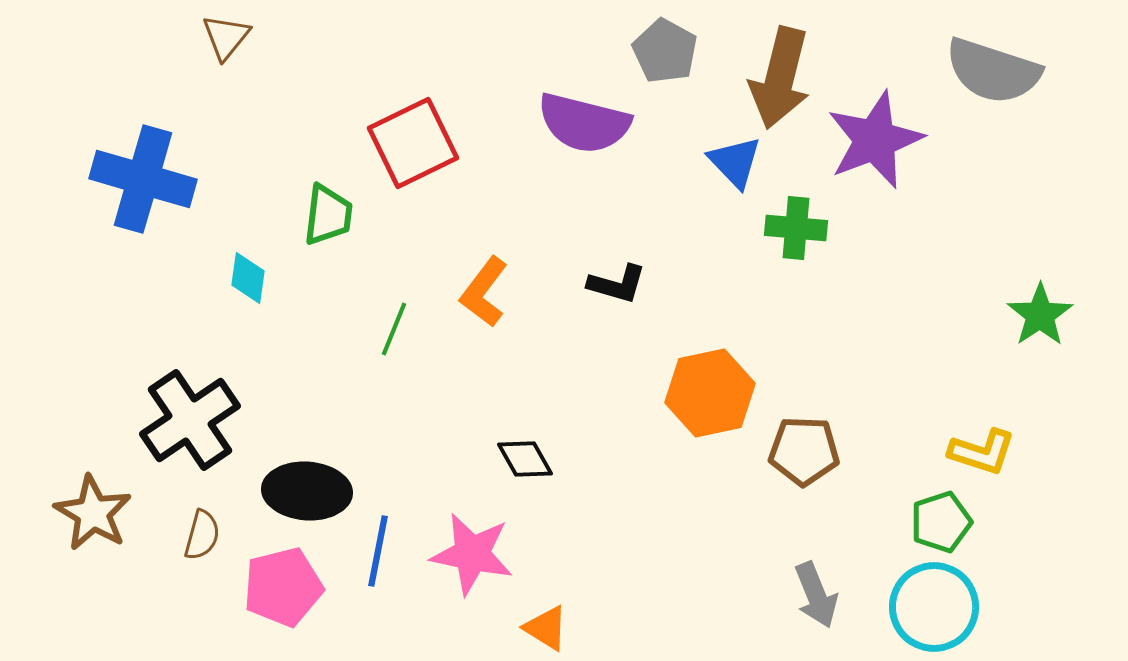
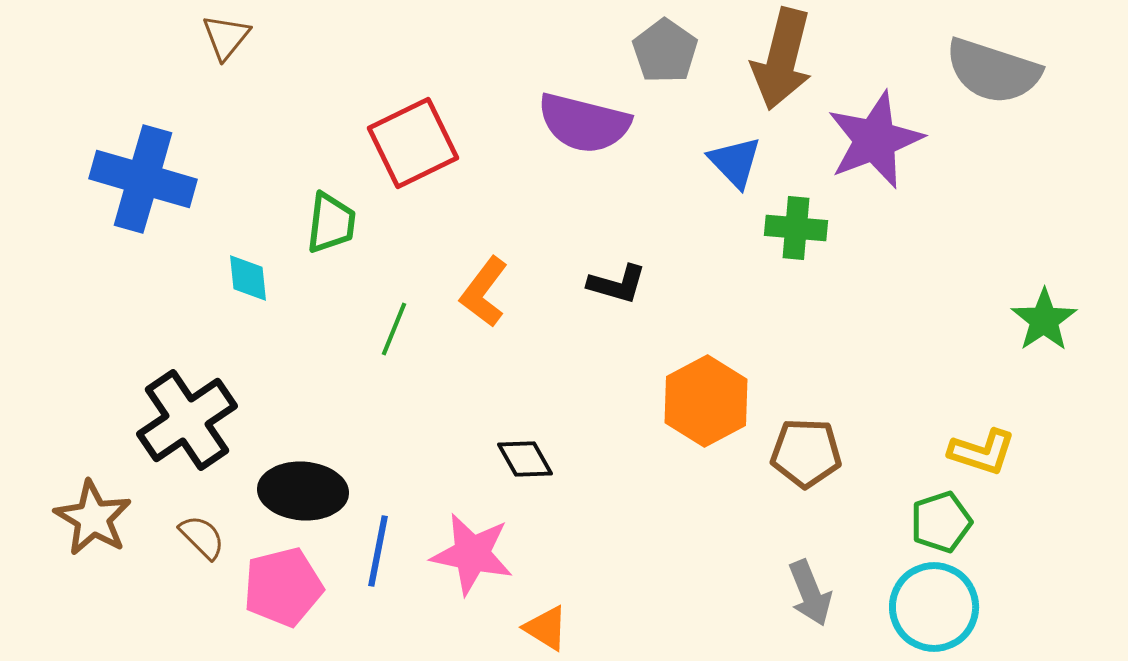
gray pentagon: rotated 6 degrees clockwise
brown arrow: moved 2 px right, 19 px up
green trapezoid: moved 3 px right, 8 px down
cyan diamond: rotated 14 degrees counterclockwise
green star: moved 4 px right, 5 px down
orange hexagon: moved 4 px left, 8 px down; rotated 16 degrees counterclockwise
black cross: moved 3 px left
brown pentagon: moved 2 px right, 2 px down
black ellipse: moved 4 px left
brown star: moved 5 px down
brown semicircle: moved 2 px down; rotated 60 degrees counterclockwise
gray arrow: moved 6 px left, 2 px up
